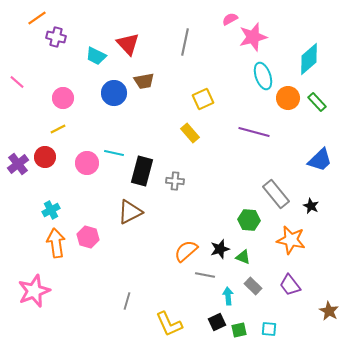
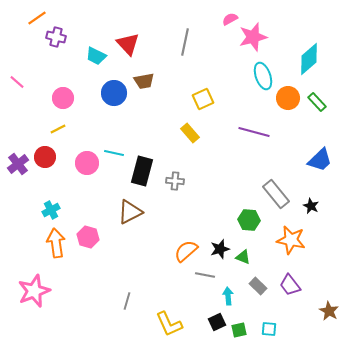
gray rectangle at (253, 286): moved 5 px right
